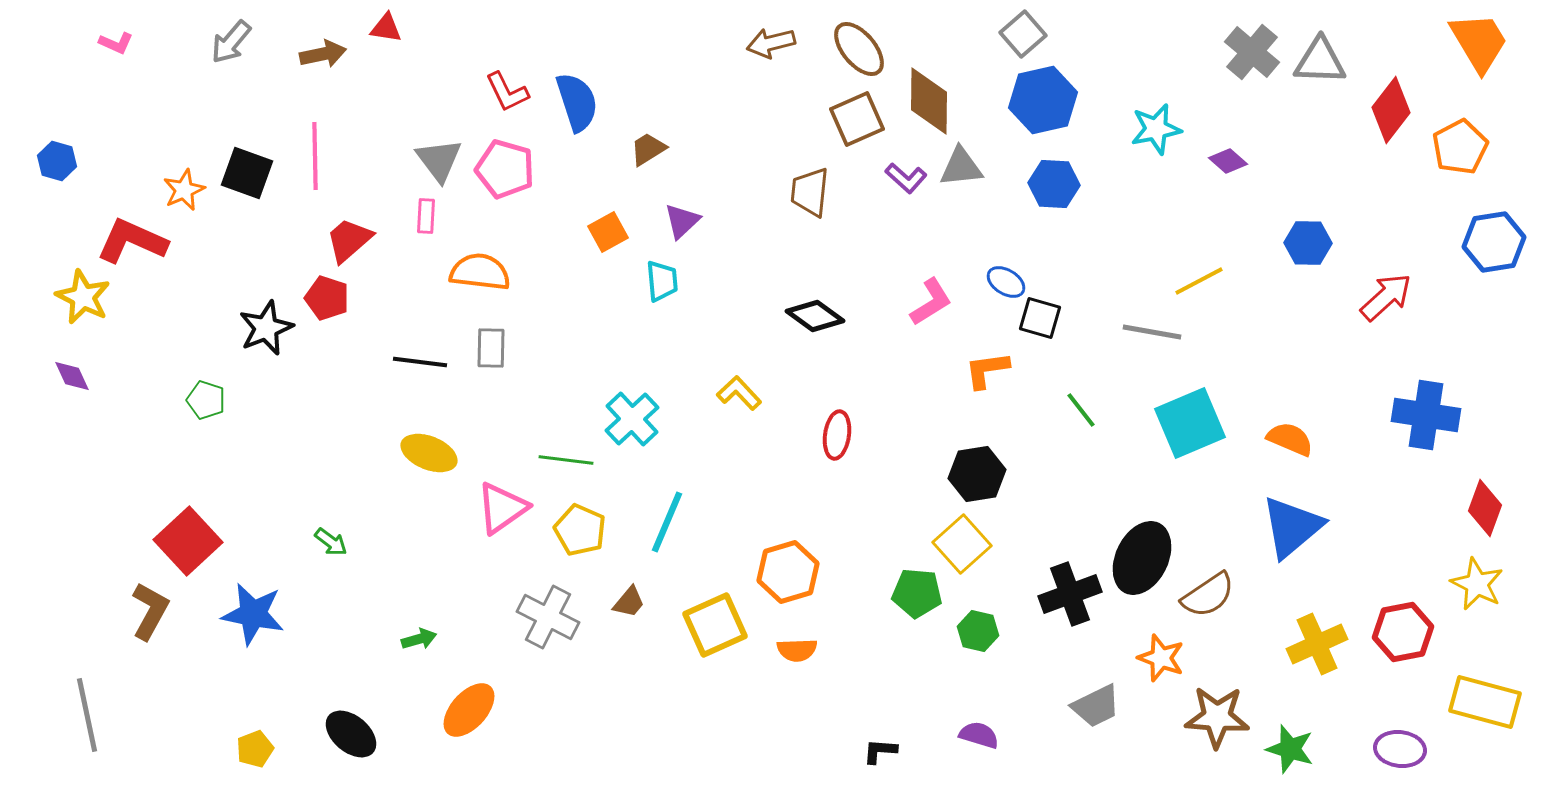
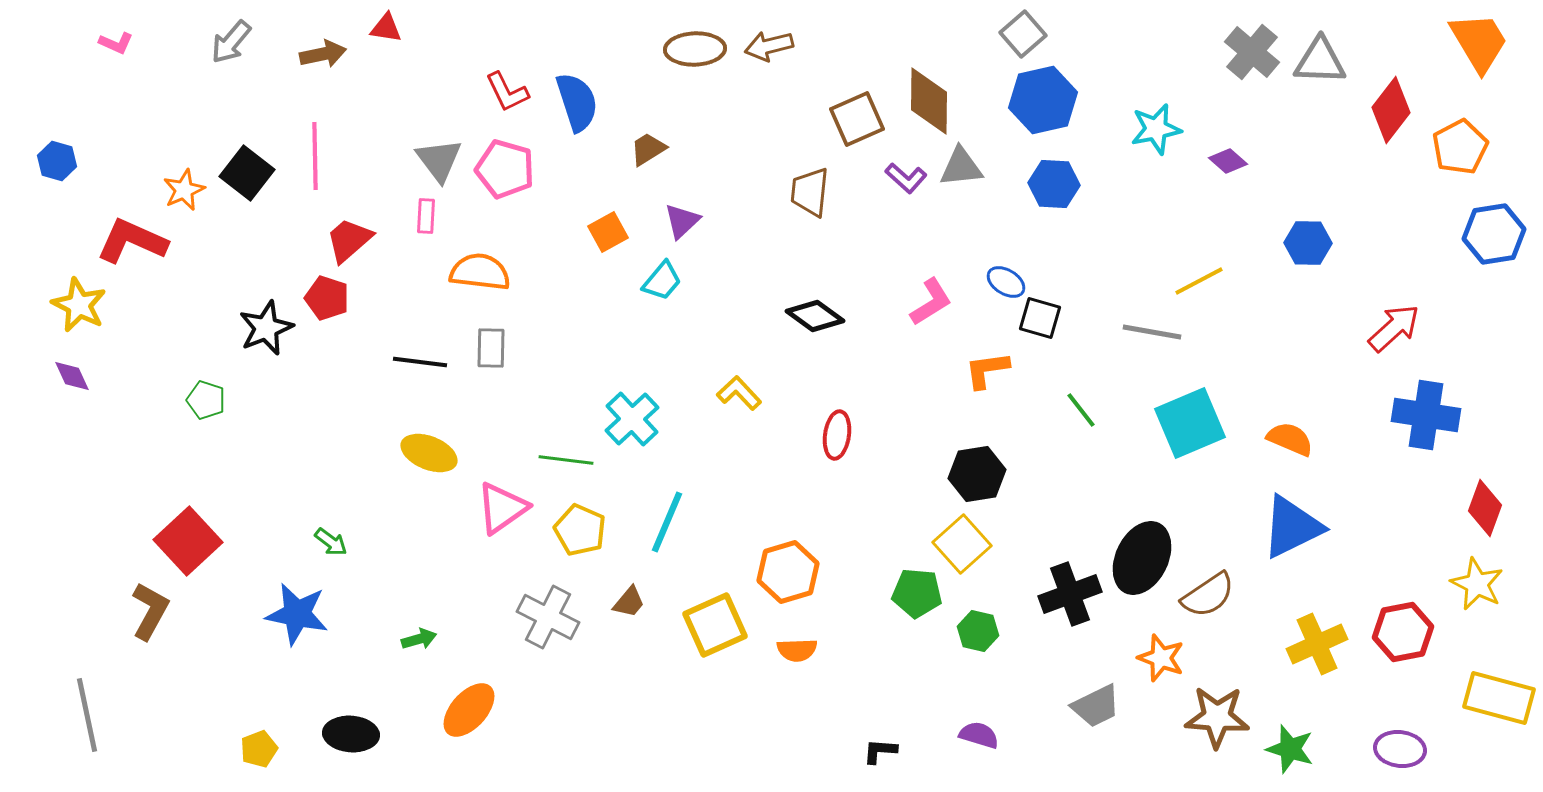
brown arrow at (771, 43): moved 2 px left, 3 px down
brown ellipse at (859, 49): moved 164 px left; rotated 52 degrees counterclockwise
black square at (247, 173): rotated 18 degrees clockwise
blue hexagon at (1494, 242): moved 8 px up
cyan trapezoid at (662, 281): rotated 45 degrees clockwise
yellow star at (83, 297): moved 4 px left, 8 px down
red arrow at (1386, 297): moved 8 px right, 31 px down
blue triangle at (1292, 527): rotated 14 degrees clockwise
blue star at (253, 614): moved 44 px right
yellow rectangle at (1485, 702): moved 14 px right, 4 px up
black ellipse at (351, 734): rotated 36 degrees counterclockwise
yellow pentagon at (255, 749): moved 4 px right
